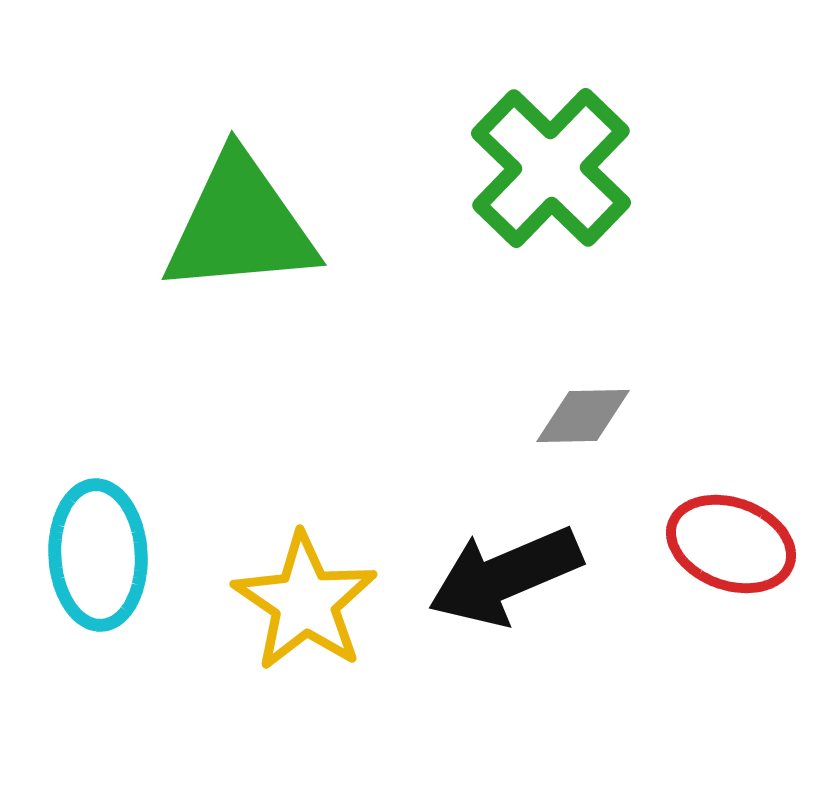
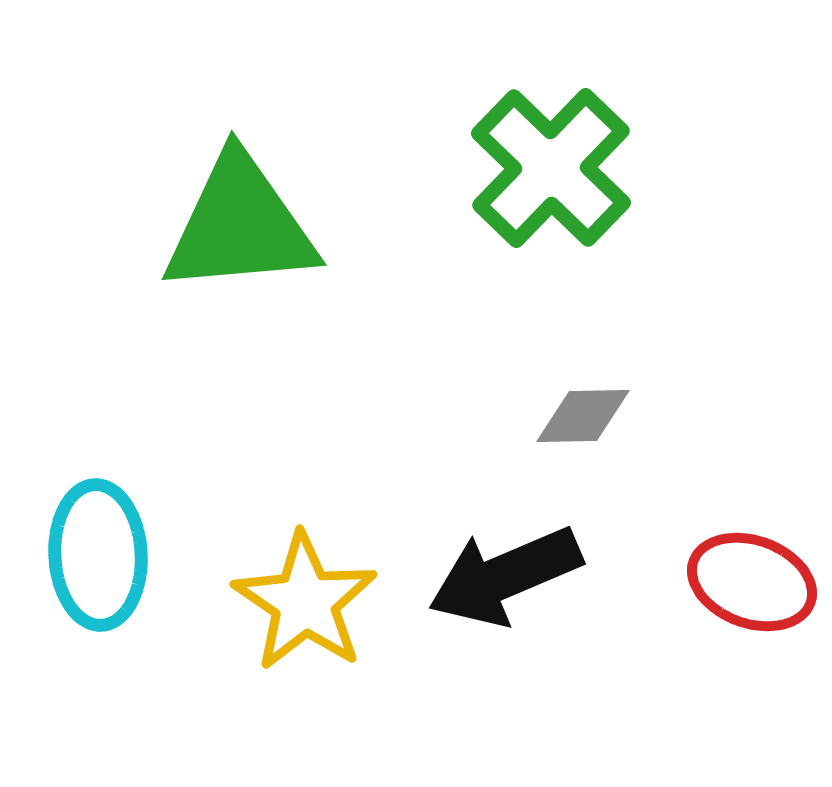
red ellipse: moved 21 px right, 38 px down
